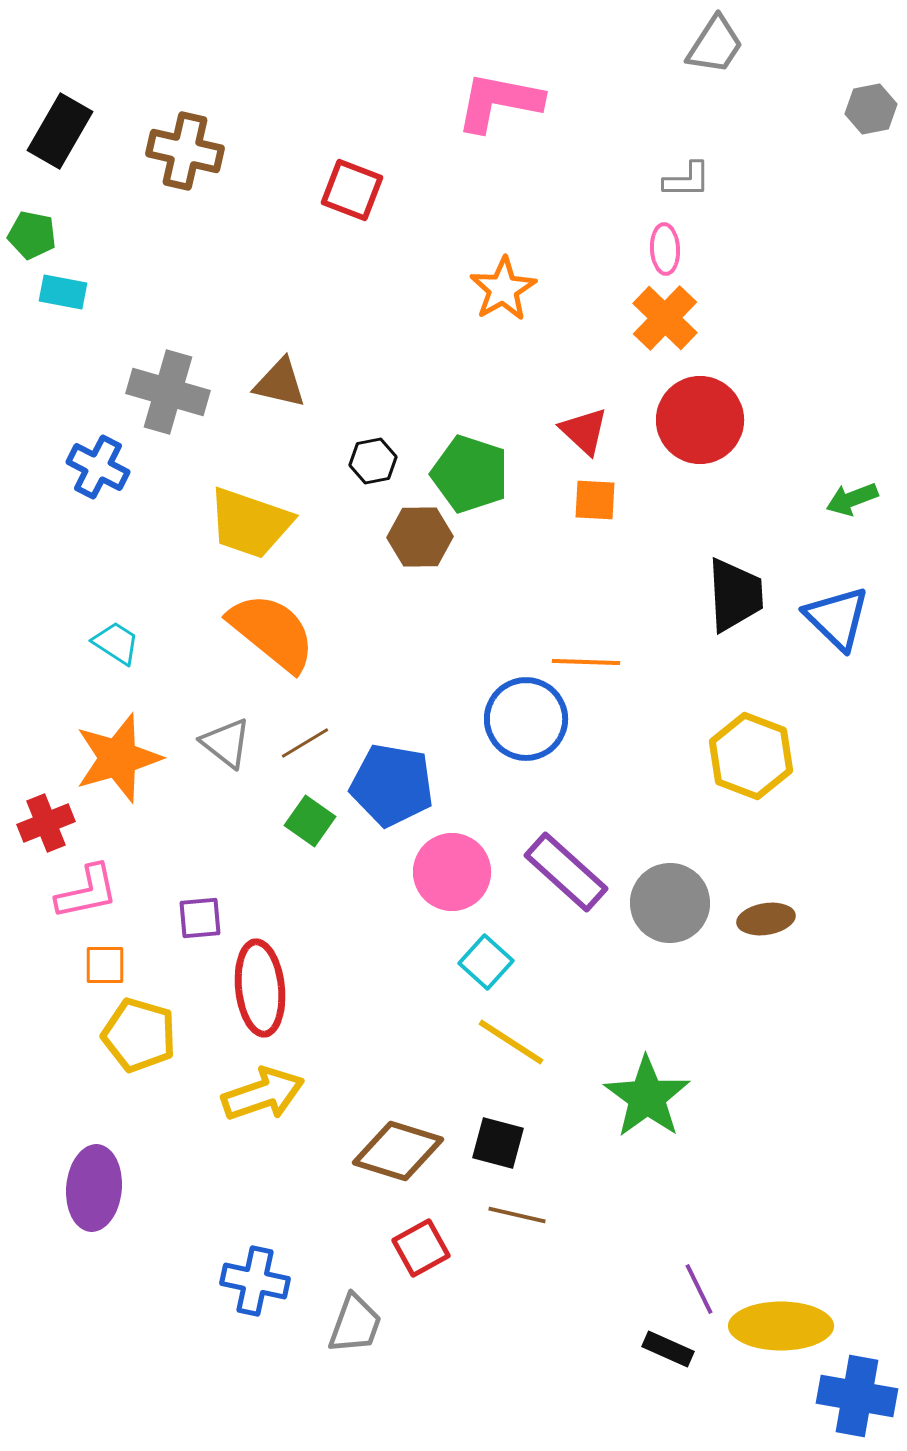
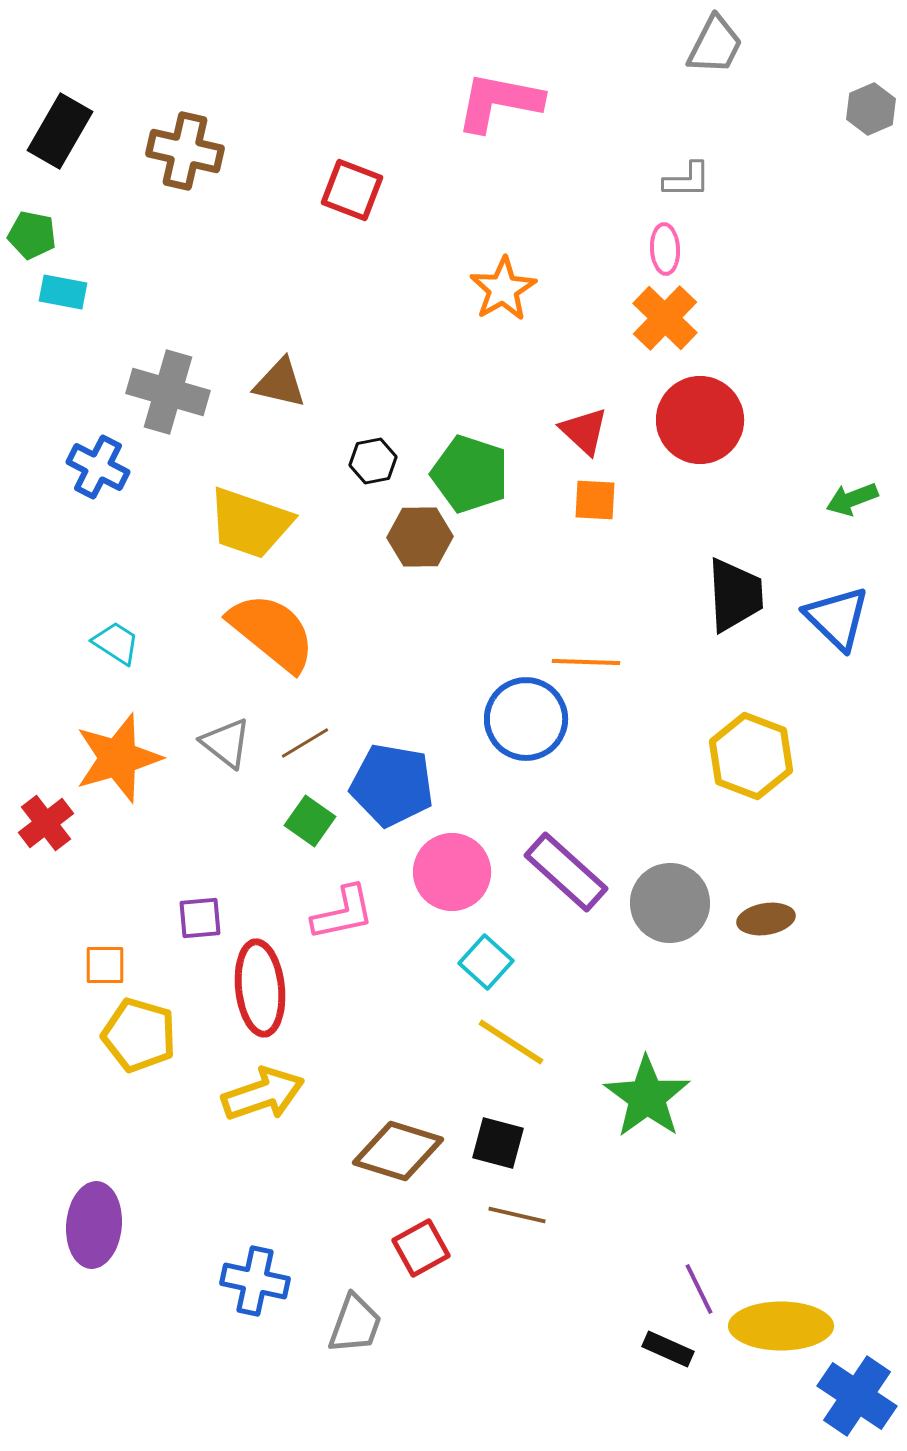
gray trapezoid at (715, 45): rotated 6 degrees counterclockwise
gray hexagon at (871, 109): rotated 12 degrees counterclockwise
red cross at (46, 823): rotated 16 degrees counterclockwise
pink L-shape at (87, 892): moved 256 px right, 21 px down
purple ellipse at (94, 1188): moved 37 px down
blue cross at (857, 1396): rotated 24 degrees clockwise
